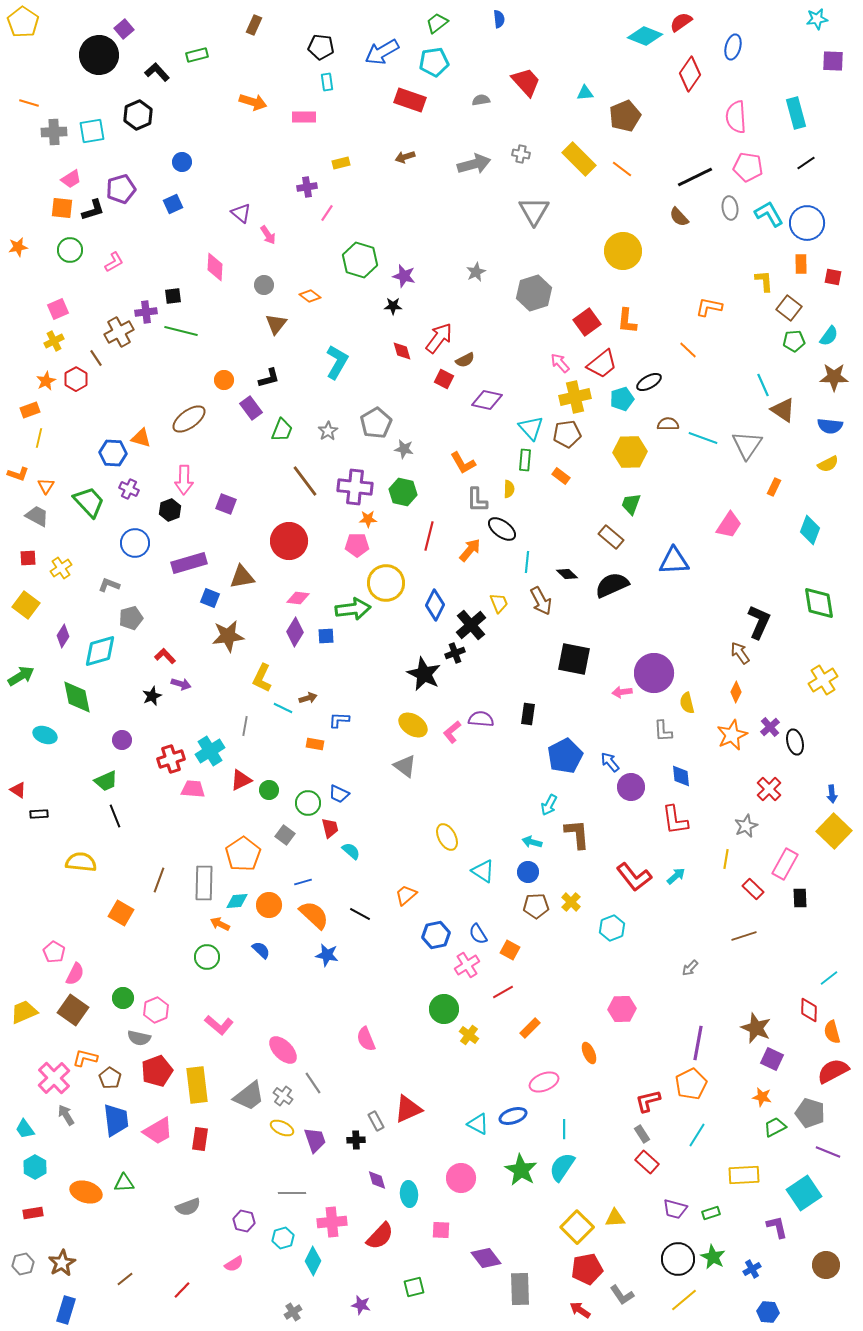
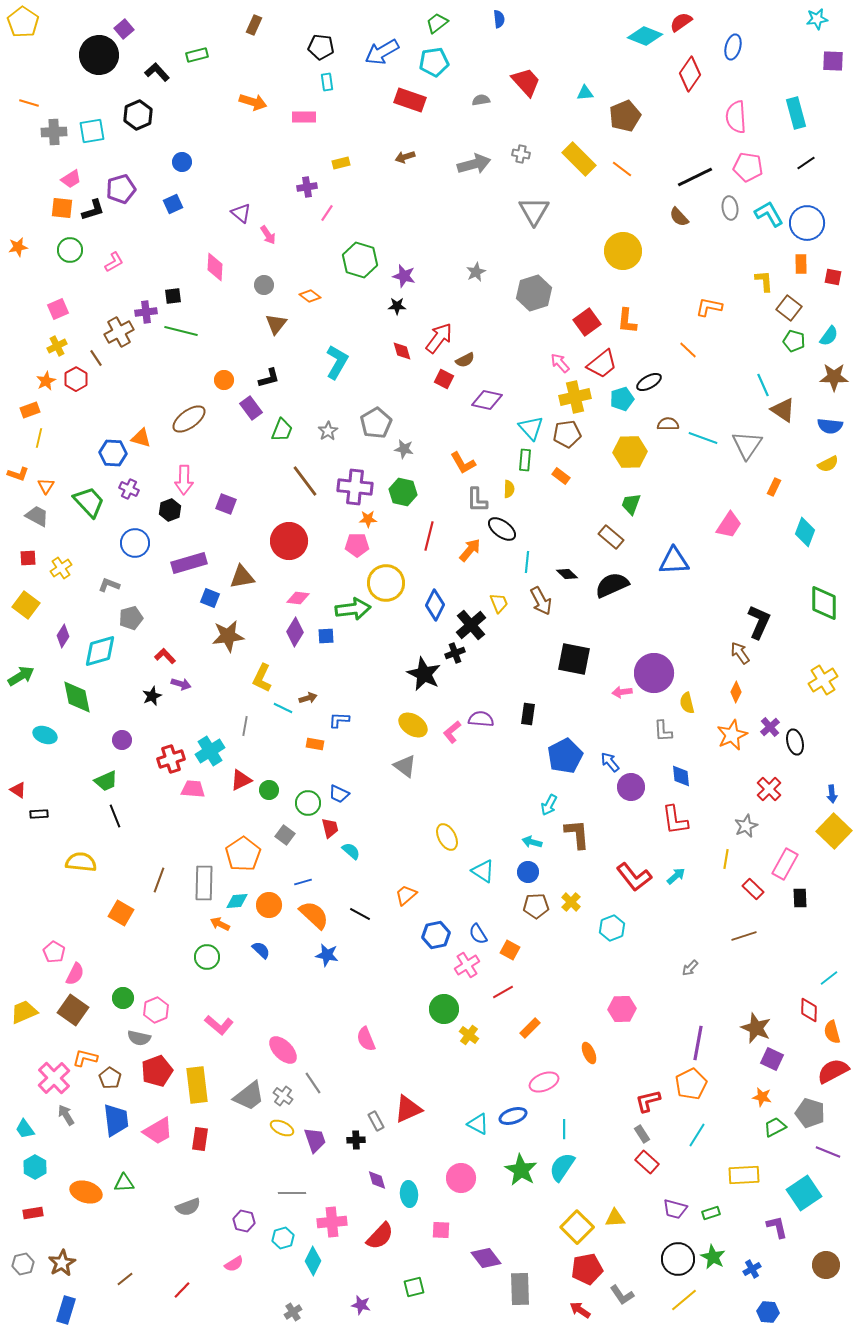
black star at (393, 306): moved 4 px right
yellow cross at (54, 341): moved 3 px right, 5 px down
green pentagon at (794, 341): rotated 20 degrees clockwise
cyan diamond at (810, 530): moved 5 px left, 2 px down
green diamond at (819, 603): moved 5 px right; rotated 9 degrees clockwise
